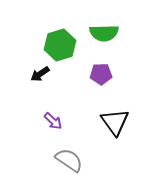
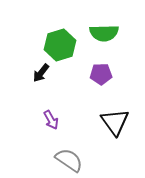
black arrow: moved 1 px right, 1 px up; rotated 18 degrees counterclockwise
purple arrow: moved 2 px left, 1 px up; rotated 18 degrees clockwise
